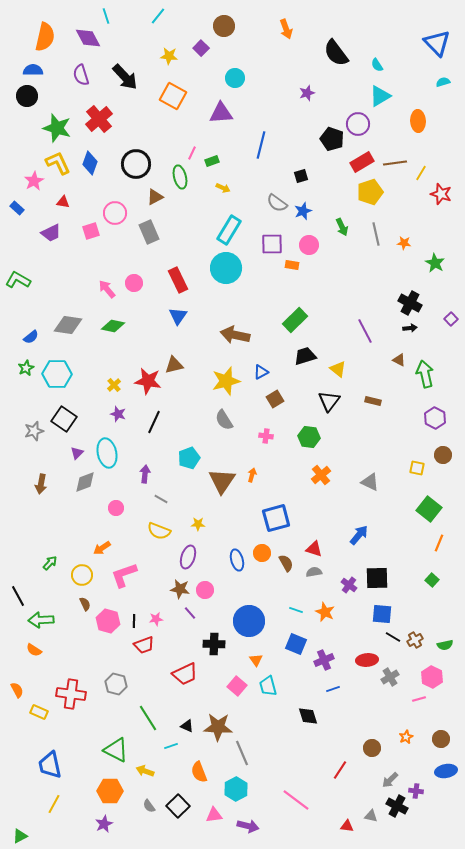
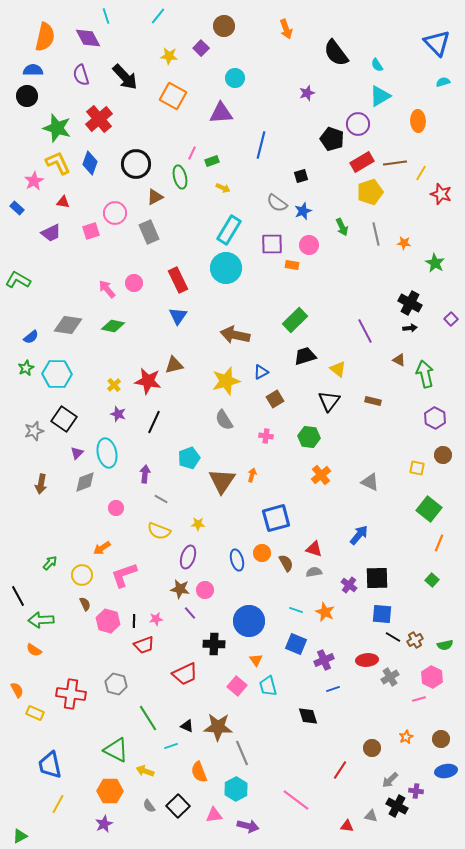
yellow rectangle at (39, 712): moved 4 px left, 1 px down
yellow line at (54, 804): moved 4 px right
